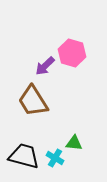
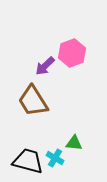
pink hexagon: rotated 24 degrees clockwise
black trapezoid: moved 4 px right, 5 px down
